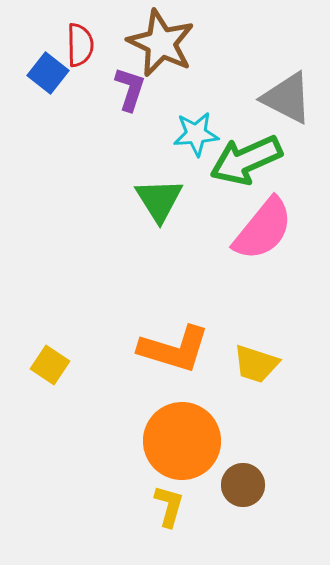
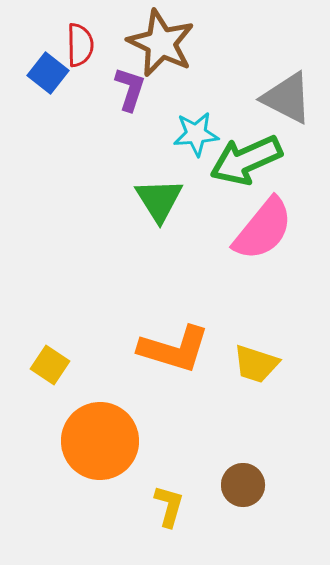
orange circle: moved 82 px left
